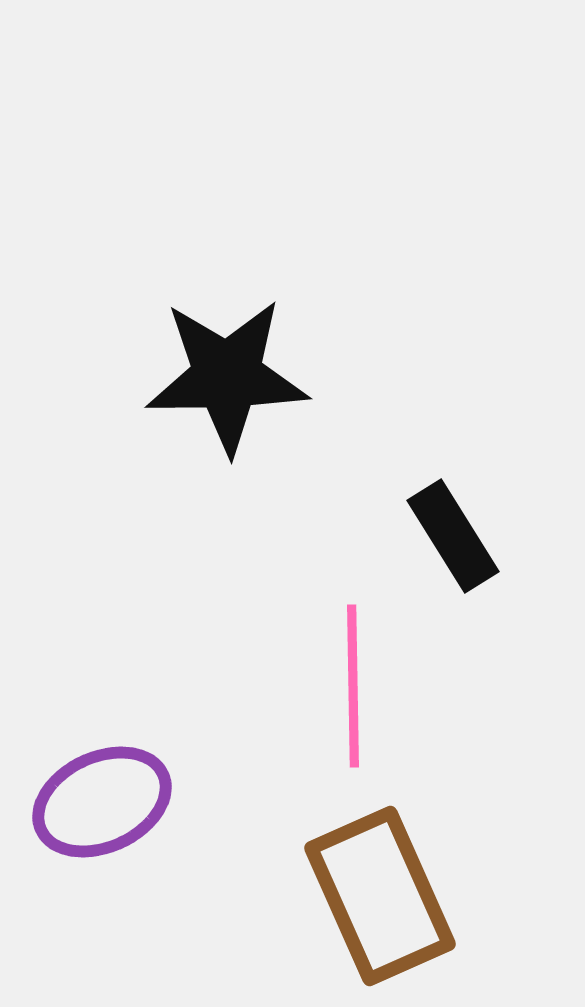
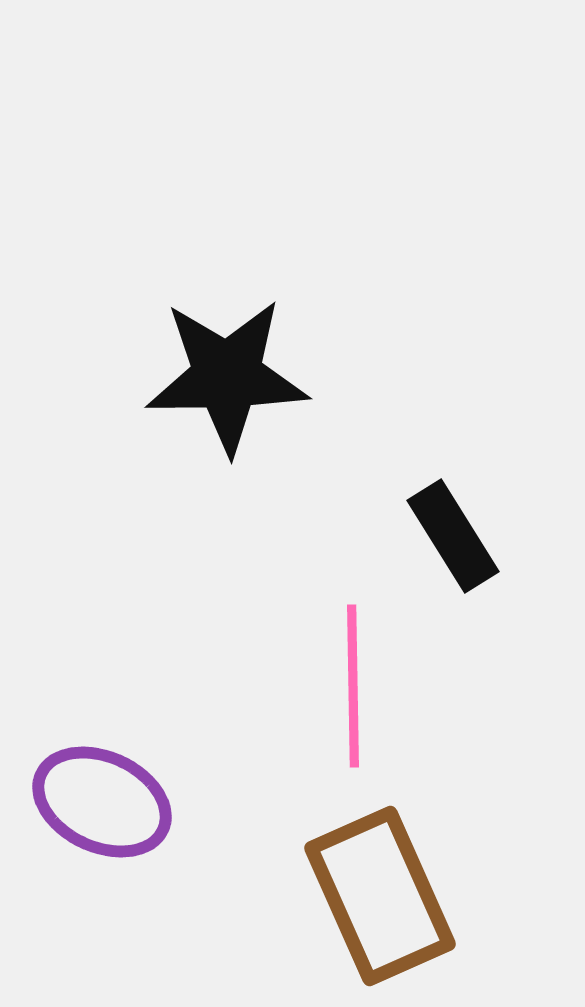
purple ellipse: rotated 50 degrees clockwise
